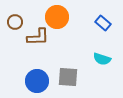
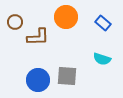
orange circle: moved 9 px right
gray square: moved 1 px left, 1 px up
blue circle: moved 1 px right, 1 px up
